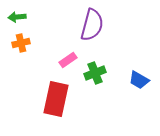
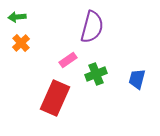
purple semicircle: moved 2 px down
orange cross: rotated 30 degrees counterclockwise
green cross: moved 1 px right, 1 px down
blue trapezoid: moved 2 px left, 1 px up; rotated 75 degrees clockwise
red rectangle: moved 1 px left, 1 px up; rotated 12 degrees clockwise
